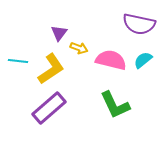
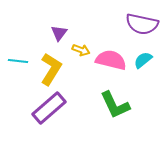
purple semicircle: moved 3 px right
yellow arrow: moved 2 px right, 2 px down
yellow L-shape: rotated 24 degrees counterclockwise
